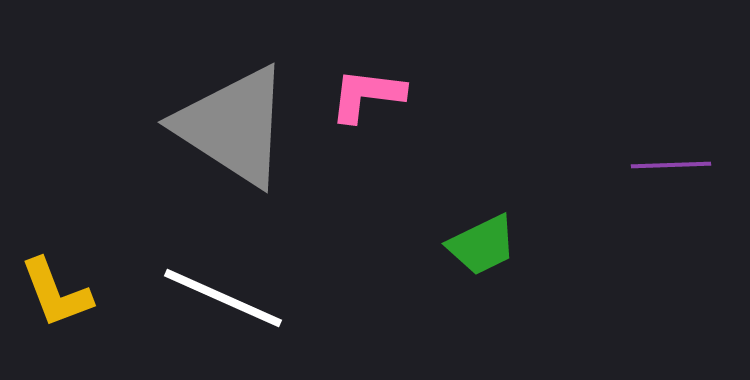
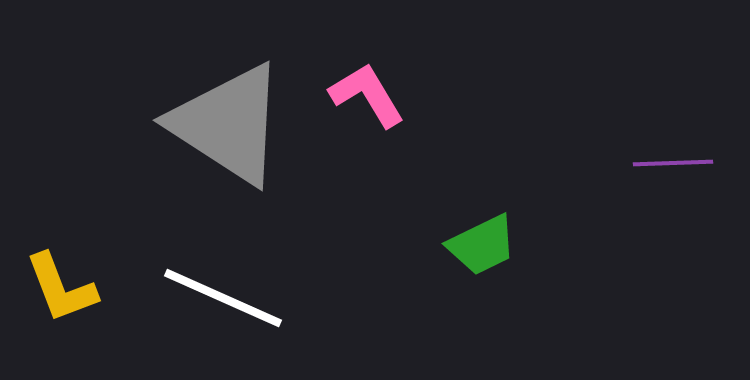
pink L-shape: rotated 52 degrees clockwise
gray triangle: moved 5 px left, 2 px up
purple line: moved 2 px right, 2 px up
yellow L-shape: moved 5 px right, 5 px up
